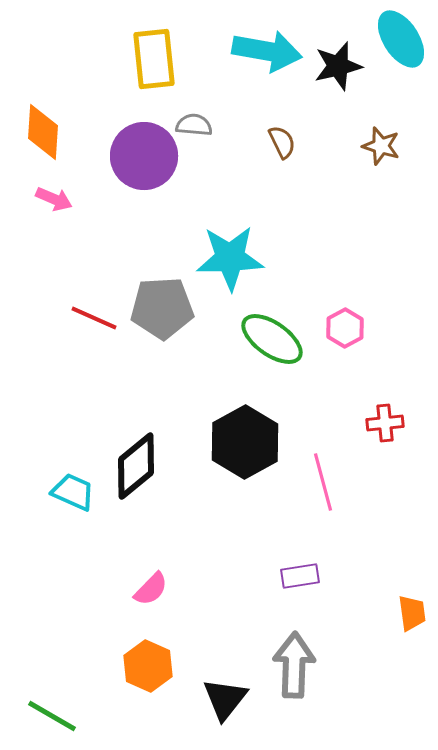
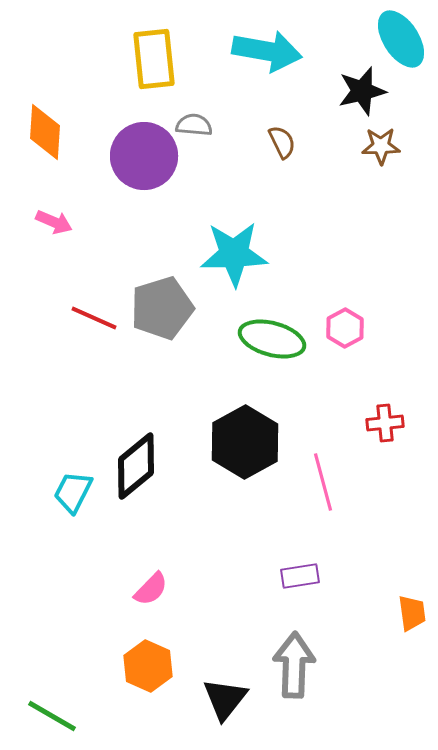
black star: moved 24 px right, 25 px down
orange diamond: moved 2 px right
brown star: rotated 18 degrees counterclockwise
pink arrow: moved 23 px down
cyan star: moved 4 px right, 4 px up
gray pentagon: rotated 14 degrees counterclockwise
green ellipse: rotated 20 degrees counterclockwise
cyan trapezoid: rotated 87 degrees counterclockwise
